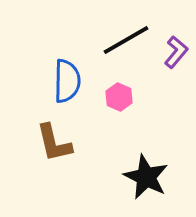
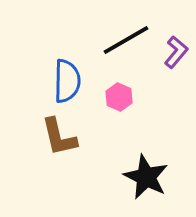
brown L-shape: moved 5 px right, 6 px up
